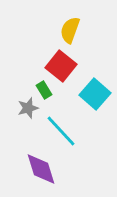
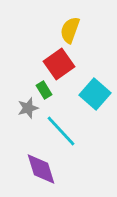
red square: moved 2 px left, 2 px up; rotated 16 degrees clockwise
